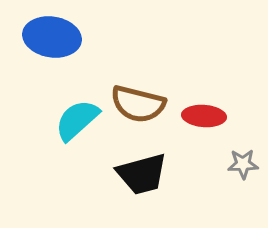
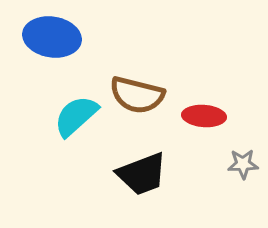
brown semicircle: moved 1 px left, 9 px up
cyan semicircle: moved 1 px left, 4 px up
black trapezoid: rotated 6 degrees counterclockwise
